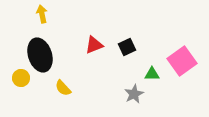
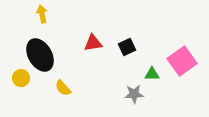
red triangle: moved 1 px left, 2 px up; rotated 12 degrees clockwise
black ellipse: rotated 12 degrees counterclockwise
gray star: rotated 24 degrees clockwise
